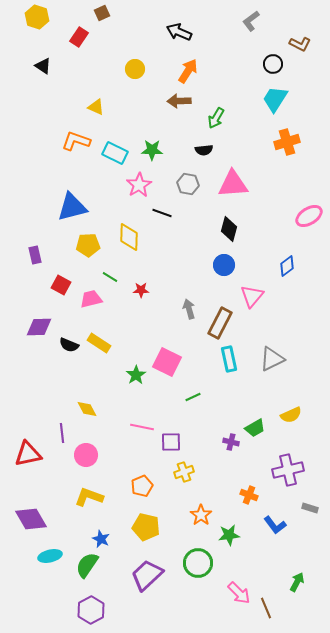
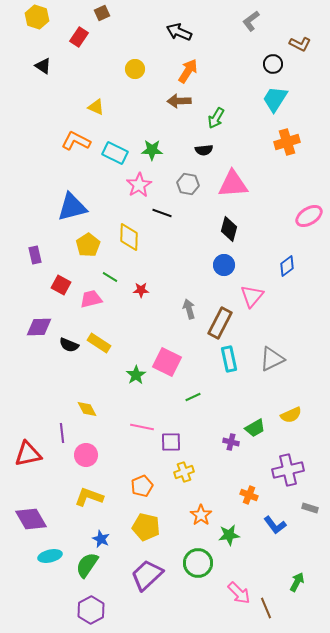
orange L-shape at (76, 141): rotated 8 degrees clockwise
yellow pentagon at (88, 245): rotated 30 degrees counterclockwise
